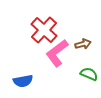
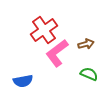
red cross: rotated 12 degrees clockwise
brown arrow: moved 3 px right
